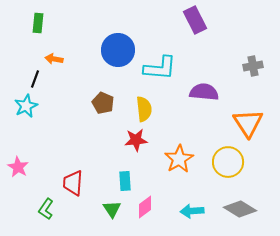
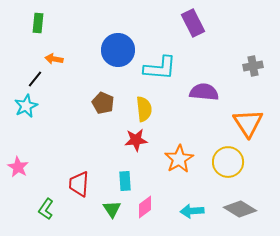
purple rectangle: moved 2 px left, 3 px down
black line: rotated 18 degrees clockwise
red trapezoid: moved 6 px right, 1 px down
